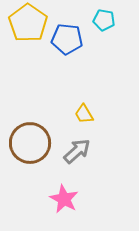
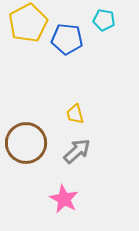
yellow pentagon: rotated 9 degrees clockwise
yellow trapezoid: moved 9 px left; rotated 15 degrees clockwise
brown circle: moved 4 px left
